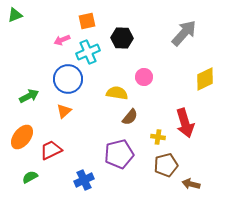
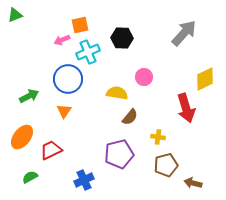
orange square: moved 7 px left, 4 px down
orange triangle: rotated 14 degrees counterclockwise
red arrow: moved 1 px right, 15 px up
brown arrow: moved 2 px right, 1 px up
